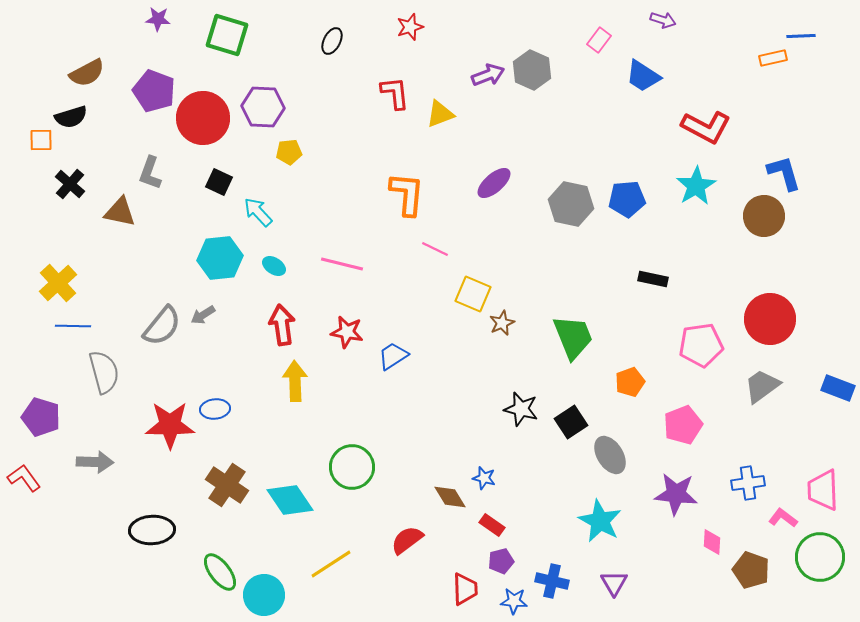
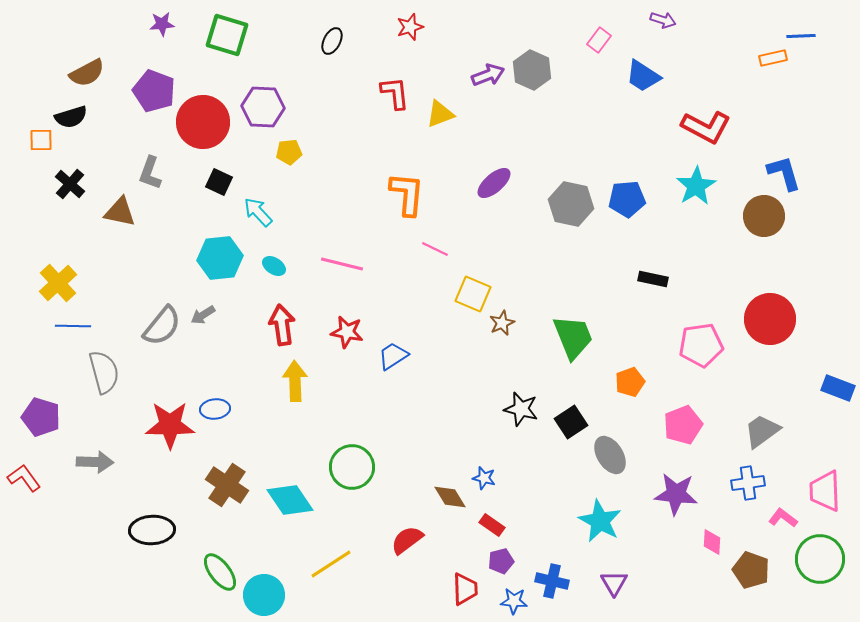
purple star at (158, 19): moved 4 px right, 5 px down; rotated 10 degrees counterclockwise
red circle at (203, 118): moved 4 px down
gray trapezoid at (762, 386): moved 45 px down
pink trapezoid at (823, 490): moved 2 px right, 1 px down
green circle at (820, 557): moved 2 px down
